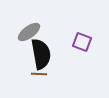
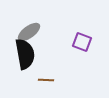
black semicircle: moved 16 px left
brown line: moved 7 px right, 6 px down
